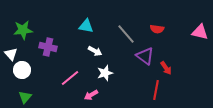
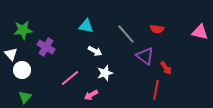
purple cross: moved 2 px left; rotated 18 degrees clockwise
